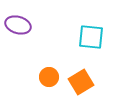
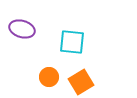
purple ellipse: moved 4 px right, 4 px down
cyan square: moved 19 px left, 5 px down
